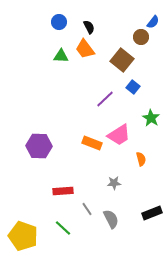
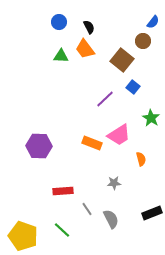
brown circle: moved 2 px right, 4 px down
green line: moved 1 px left, 2 px down
